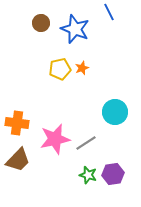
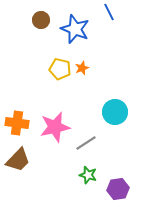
brown circle: moved 3 px up
yellow pentagon: rotated 25 degrees clockwise
pink star: moved 12 px up
purple hexagon: moved 5 px right, 15 px down
